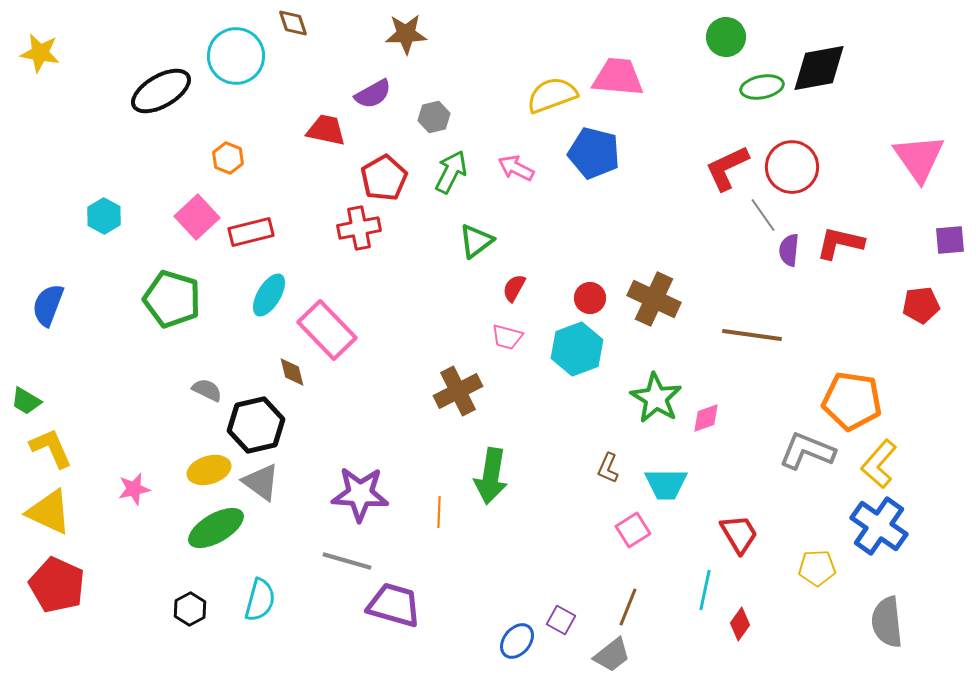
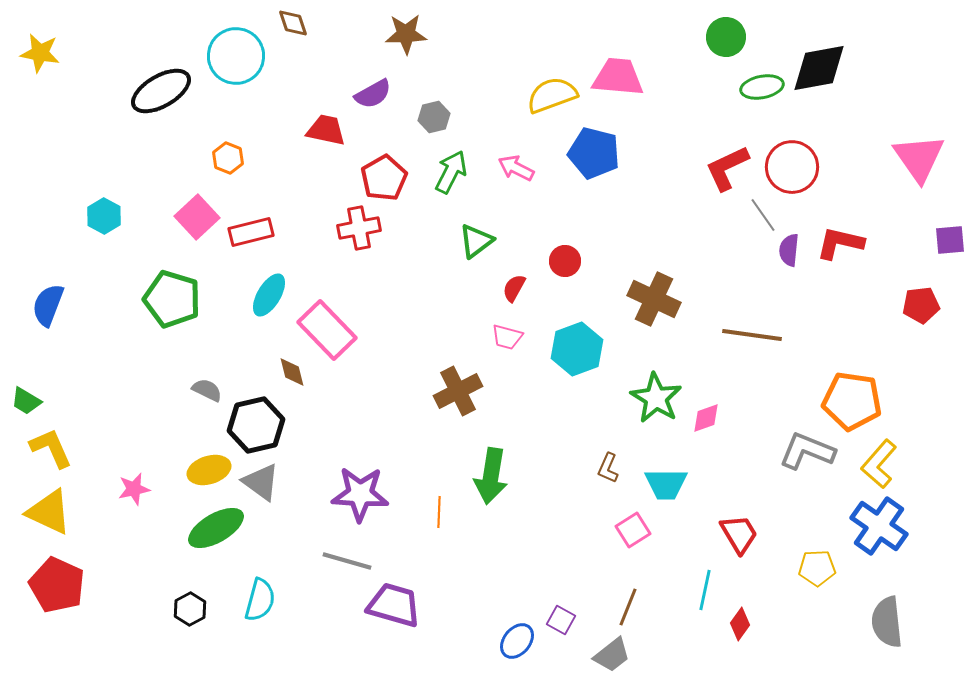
red circle at (590, 298): moved 25 px left, 37 px up
